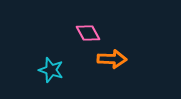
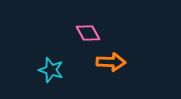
orange arrow: moved 1 px left, 3 px down
